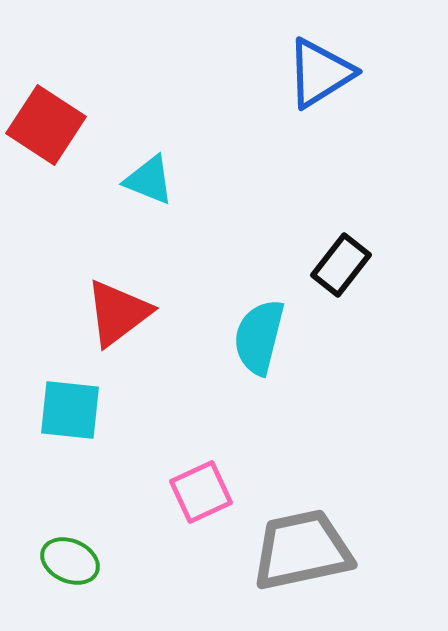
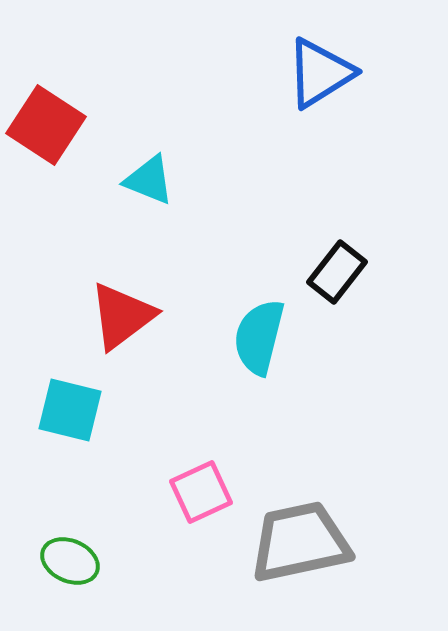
black rectangle: moved 4 px left, 7 px down
red triangle: moved 4 px right, 3 px down
cyan square: rotated 8 degrees clockwise
gray trapezoid: moved 2 px left, 8 px up
